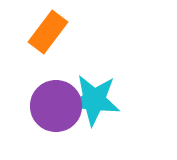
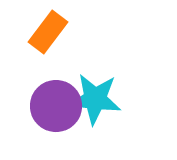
cyan star: moved 1 px right, 1 px up
